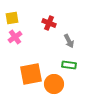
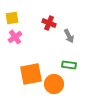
gray arrow: moved 5 px up
